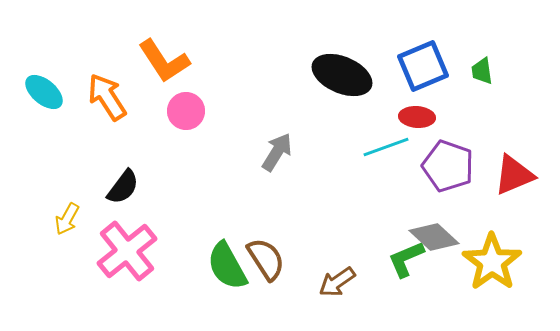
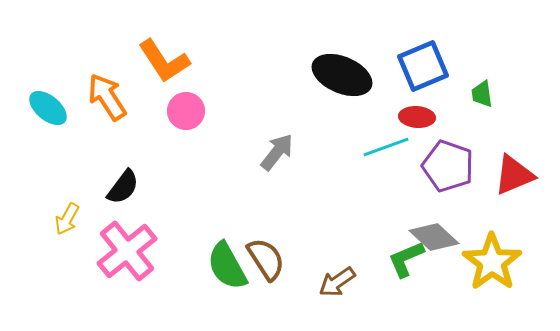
green trapezoid: moved 23 px down
cyan ellipse: moved 4 px right, 16 px down
gray arrow: rotated 6 degrees clockwise
